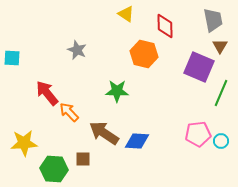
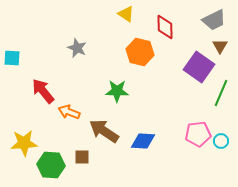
gray trapezoid: moved 1 px right; rotated 75 degrees clockwise
red diamond: moved 1 px down
gray star: moved 2 px up
orange hexagon: moved 4 px left, 2 px up
purple square: rotated 12 degrees clockwise
red arrow: moved 4 px left, 2 px up
orange arrow: rotated 25 degrees counterclockwise
brown arrow: moved 2 px up
blue diamond: moved 6 px right
brown square: moved 1 px left, 2 px up
green hexagon: moved 3 px left, 4 px up
